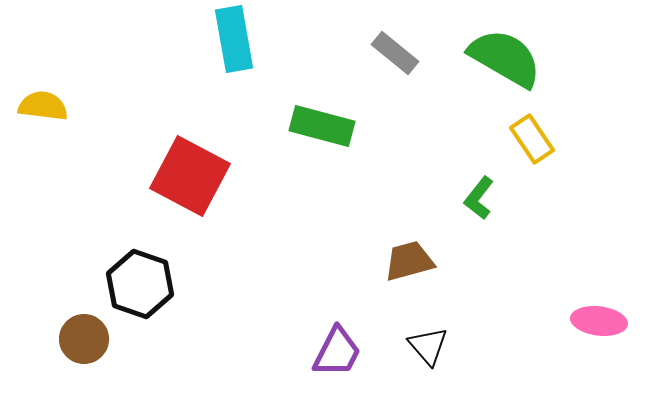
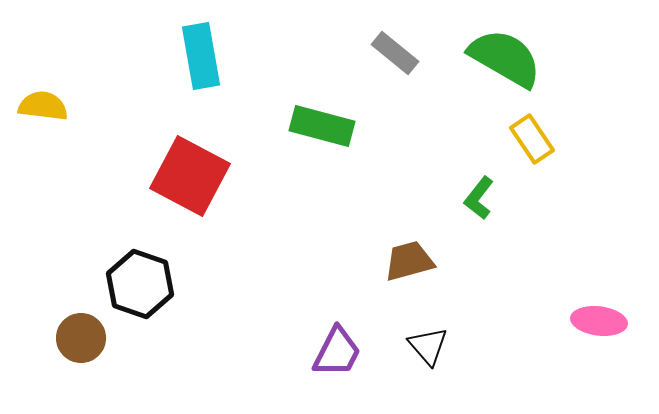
cyan rectangle: moved 33 px left, 17 px down
brown circle: moved 3 px left, 1 px up
